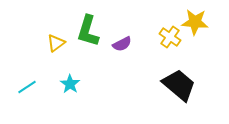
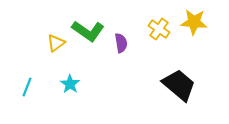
yellow star: moved 1 px left
green L-shape: rotated 72 degrees counterclockwise
yellow cross: moved 11 px left, 8 px up
purple semicircle: moved 1 px left, 1 px up; rotated 72 degrees counterclockwise
cyan line: rotated 36 degrees counterclockwise
